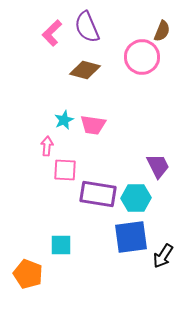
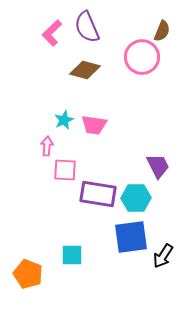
pink trapezoid: moved 1 px right
cyan square: moved 11 px right, 10 px down
